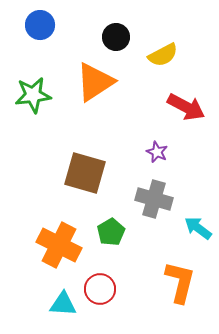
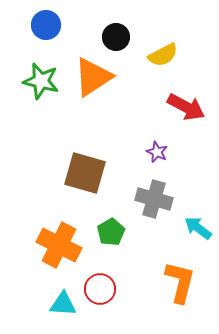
blue circle: moved 6 px right
orange triangle: moved 2 px left, 5 px up
green star: moved 8 px right, 14 px up; rotated 21 degrees clockwise
